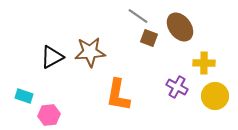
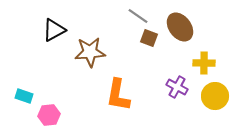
black triangle: moved 2 px right, 27 px up
